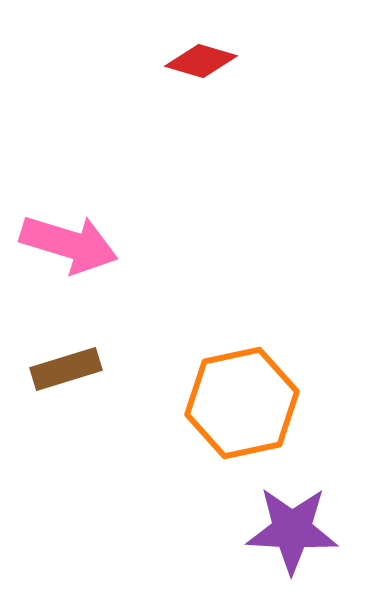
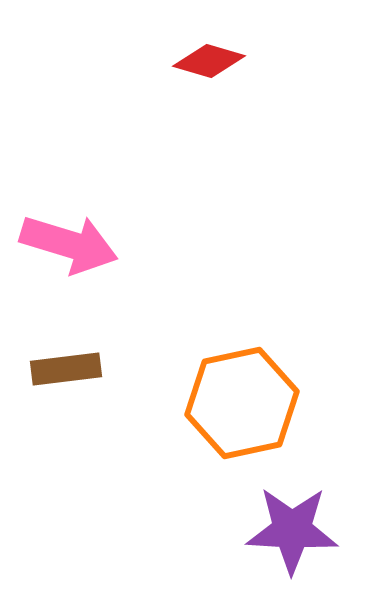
red diamond: moved 8 px right
brown rectangle: rotated 10 degrees clockwise
